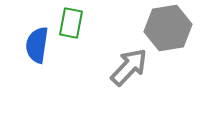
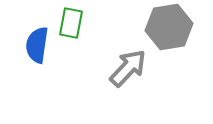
gray hexagon: moved 1 px right, 1 px up
gray arrow: moved 1 px left, 1 px down
